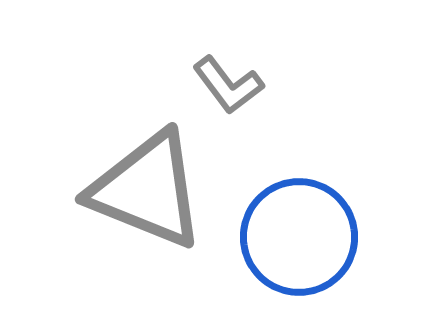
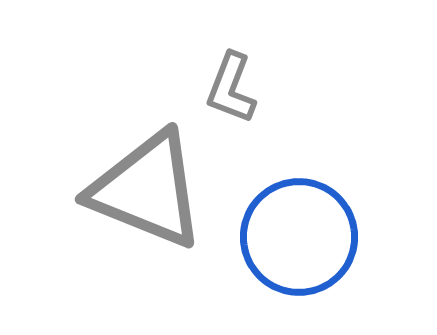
gray L-shape: moved 3 px right, 3 px down; rotated 58 degrees clockwise
